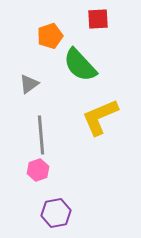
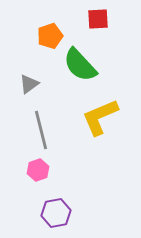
gray line: moved 5 px up; rotated 9 degrees counterclockwise
